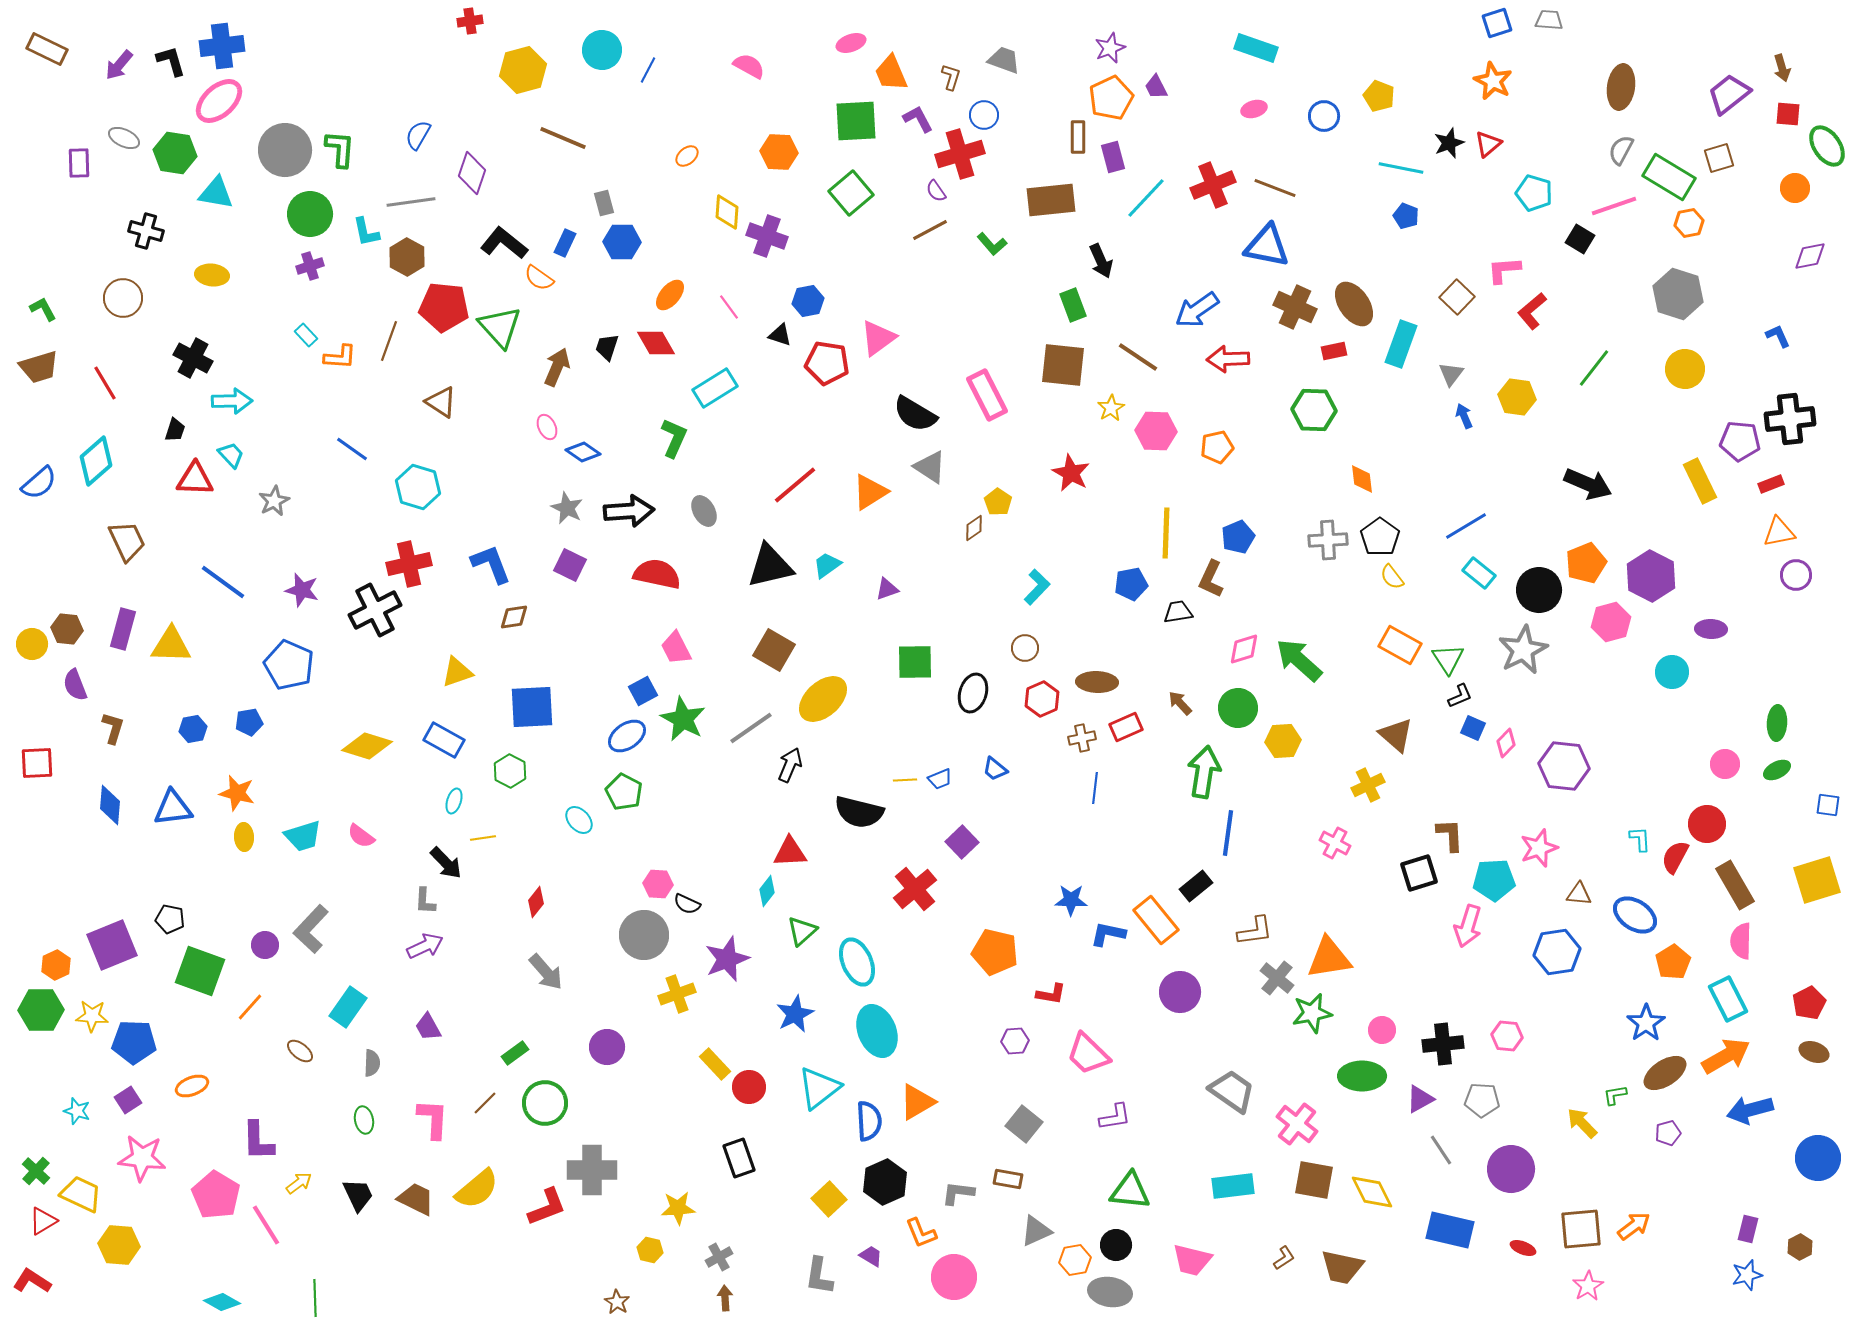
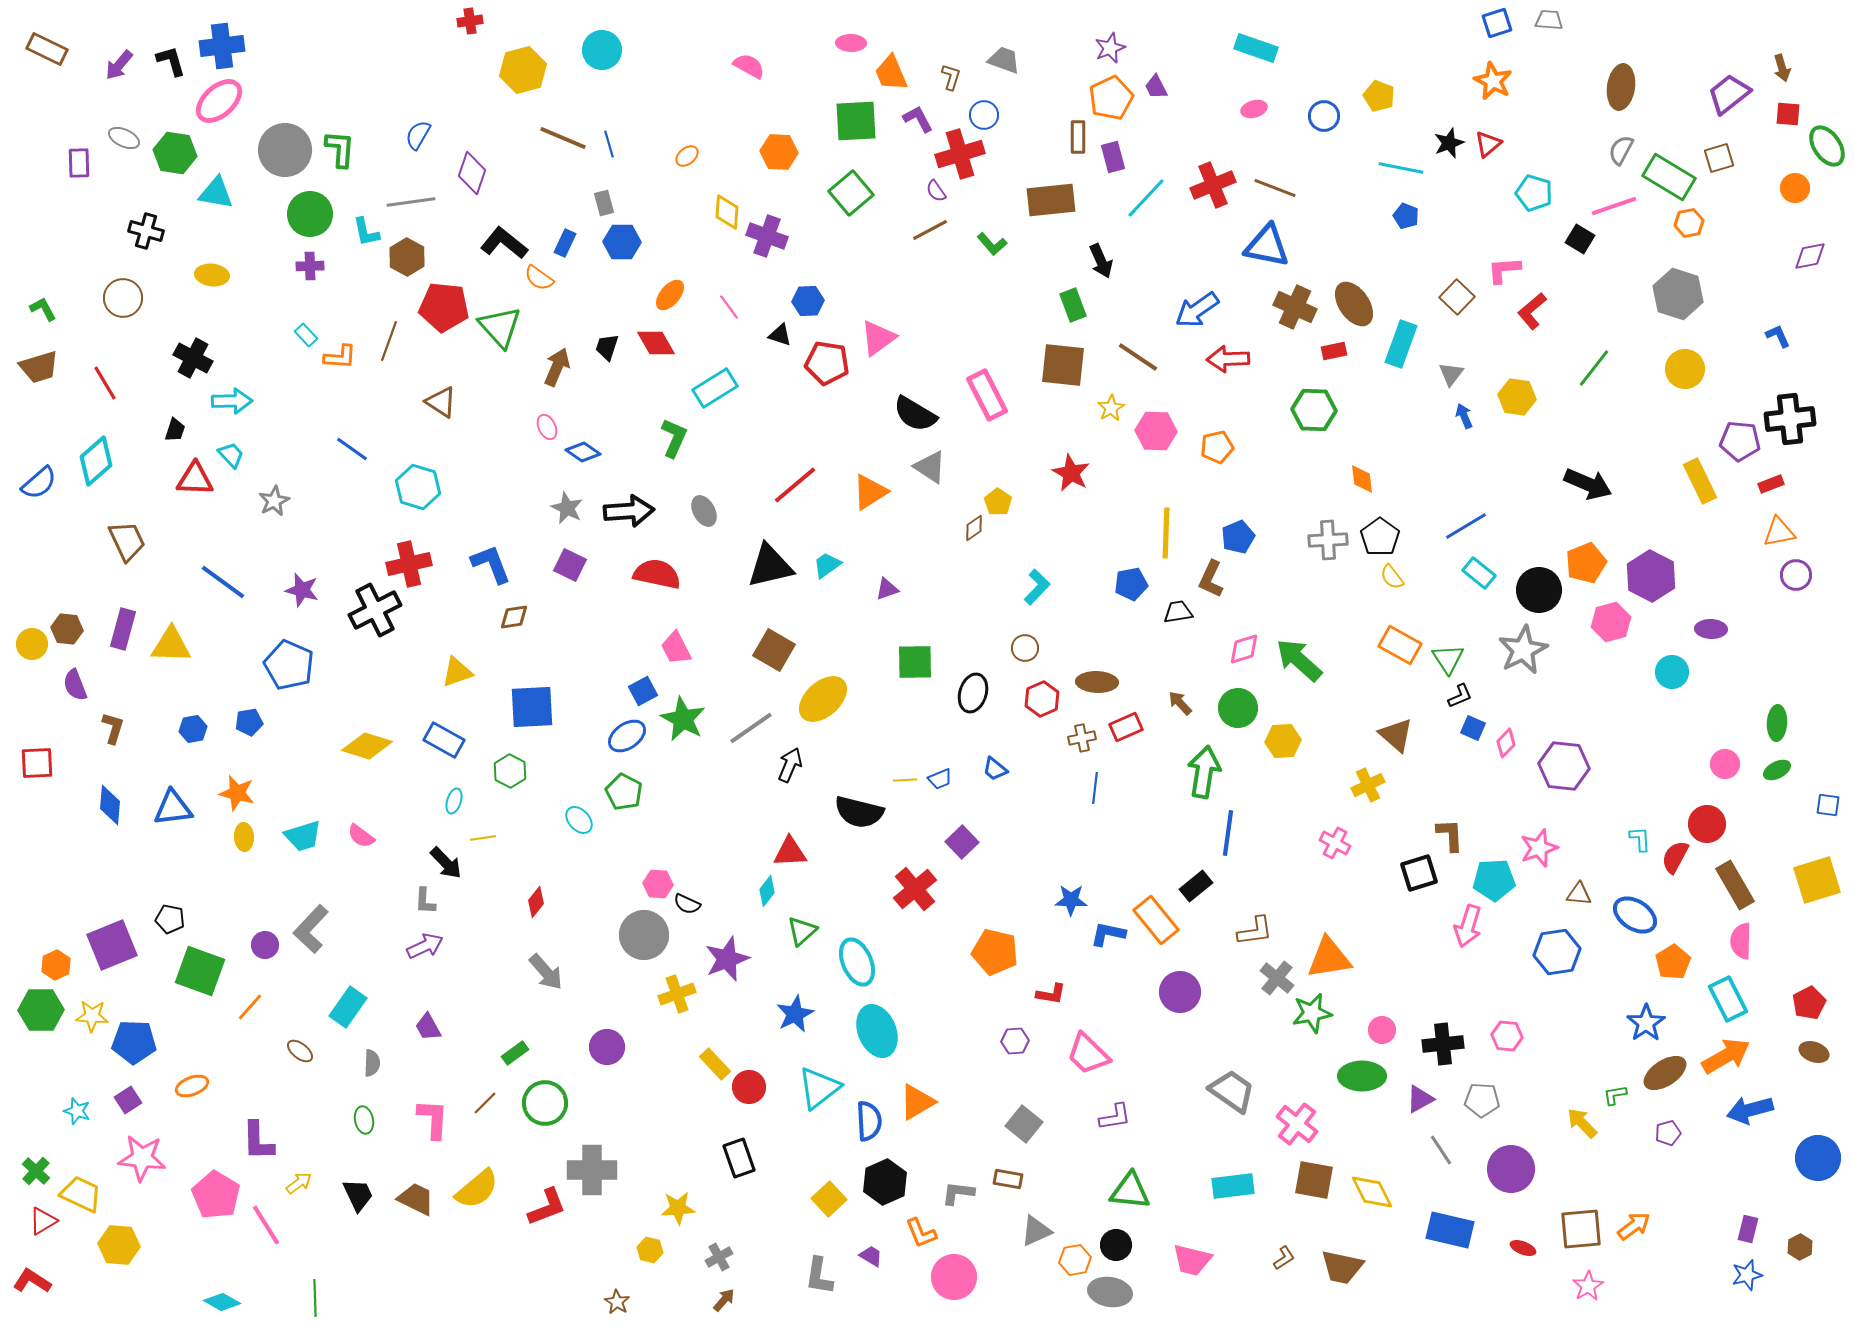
pink ellipse at (851, 43): rotated 20 degrees clockwise
blue line at (648, 70): moved 39 px left, 74 px down; rotated 44 degrees counterclockwise
purple cross at (310, 266): rotated 16 degrees clockwise
blue hexagon at (808, 301): rotated 8 degrees clockwise
brown arrow at (725, 1298): moved 1 px left, 2 px down; rotated 45 degrees clockwise
